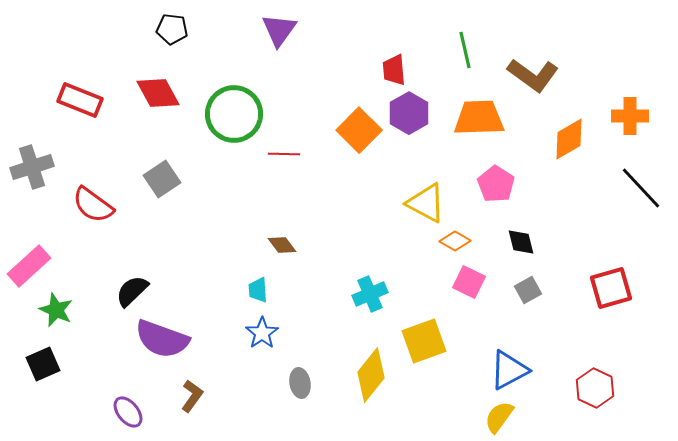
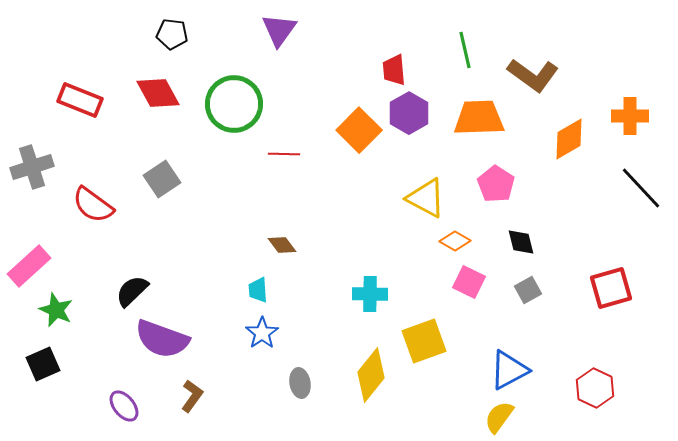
black pentagon at (172, 29): moved 5 px down
green circle at (234, 114): moved 10 px up
yellow triangle at (426, 203): moved 5 px up
cyan cross at (370, 294): rotated 24 degrees clockwise
purple ellipse at (128, 412): moved 4 px left, 6 px up
